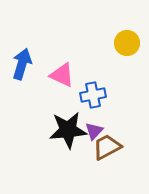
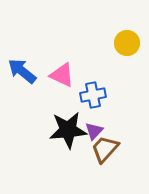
blue arrow: moved 7 px down; rotated 68 degrees counterclockwise
brown trapezoid: moved 2 px left, 2 px down; rotated 20 degrees counterclockwise
